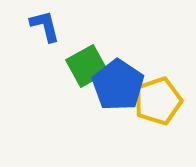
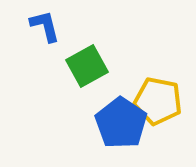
blue pentagon: moved 3 px right, 38 px down
yellow pentagon: rotated 30 degrees clockwise
